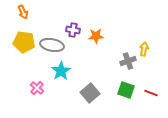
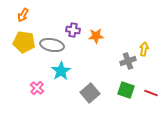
orange arrow: moved 3 px down; rotated 56 degrees clockwise
